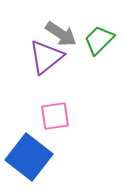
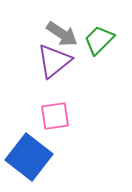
gray arrow: moved 1 px right
purple triangle: moved 8 px right, 4 px down
